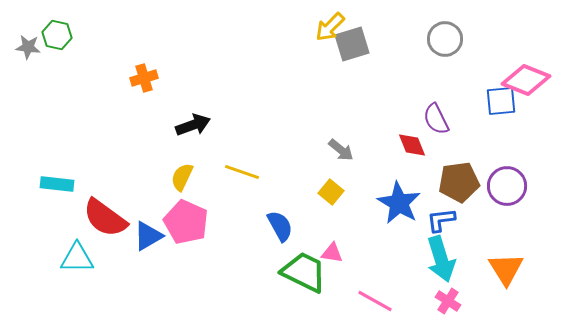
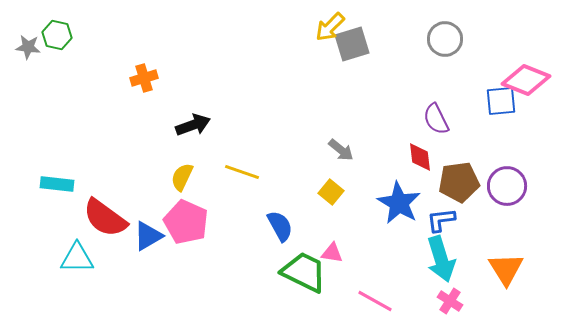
red diamond: moved 8 px right, 12 px down; rotated 16 degrees clockwise
pink cross: moved 2 px right
